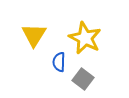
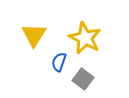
blue semicircle: rotated 18 degrees clockwise
